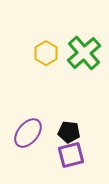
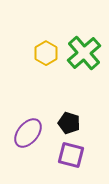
black pentagon: moved 9 px up; rotated 10 degrees clockwise
purple square: rotated 28 degrees clockwise
